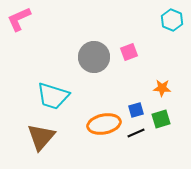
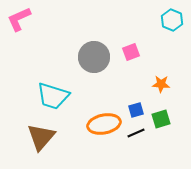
pink square: moved 2 px right
orange star: moved 1 px left, 4 px up
